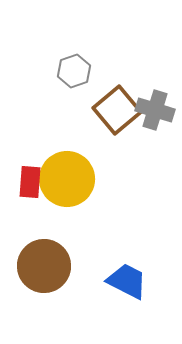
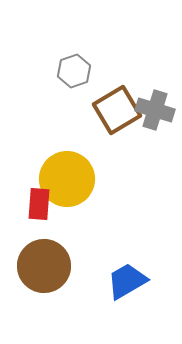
brown square: rotated 9 degrees clockwise
red rectangle: moved 9 px right, 22 px down
blue trapezoid: rotated 57 degrees counterclockwise
